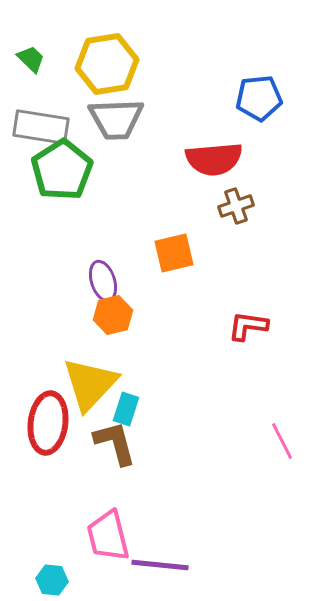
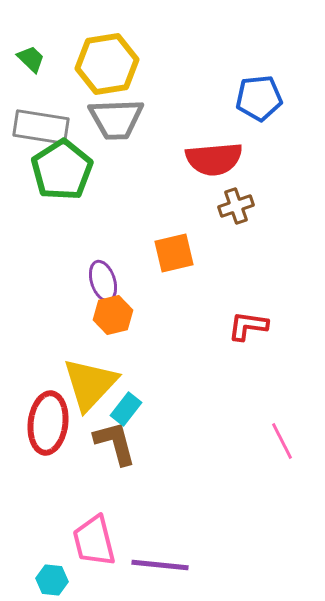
cyan rectangle: rotated 20 degrees clockwise
pink trapezoid: moved 14 px left, 5 px down
